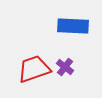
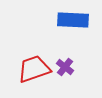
blue rectangle: moved 6 px up
